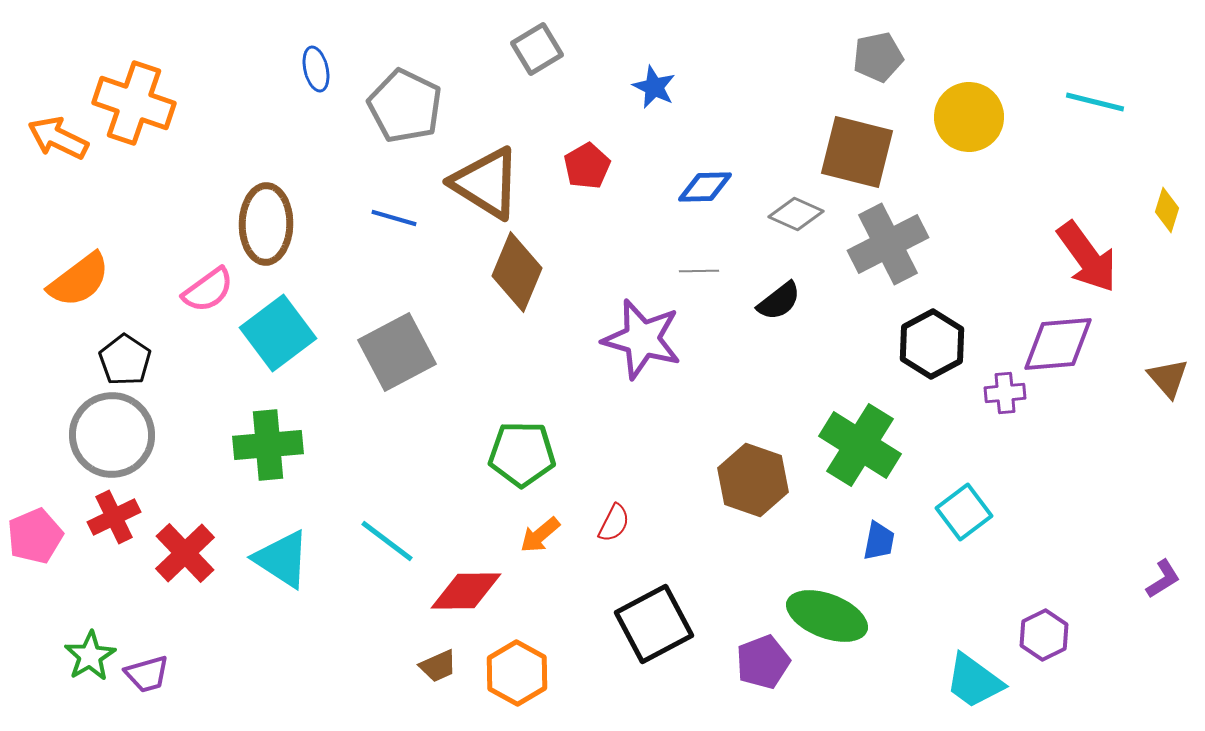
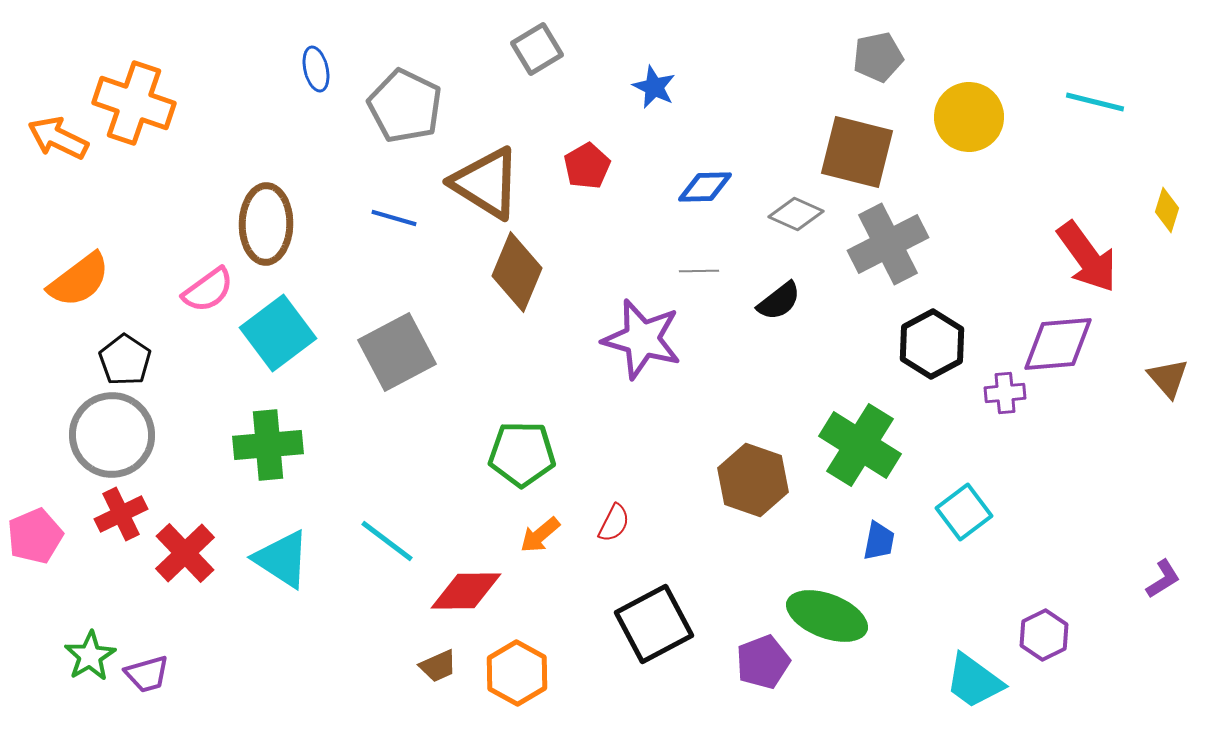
red cross at (114, 517): moved 7 px right, 3 px up
